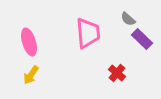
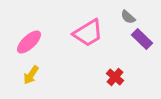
gray semicircle: moved 2 px up
pink trapezoid: rotated 64 degrees clockwise
pink ellipse: rotated 64 degrees clockwise
red cross: moved 2 px left, 4 px down
